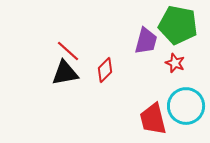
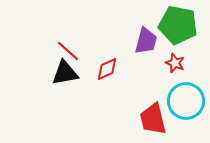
red diamond: moved 2 px right, 1 px up; rotated 20 degrees clockwise
cyan circle: moved 5 px up
